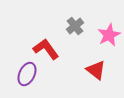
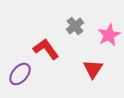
red triangle: moved 3 px left, 1 px up; rotated 25 degrees clockwise
purple ellipse: moved 7 px left; rotated 15 degrees clockwise
